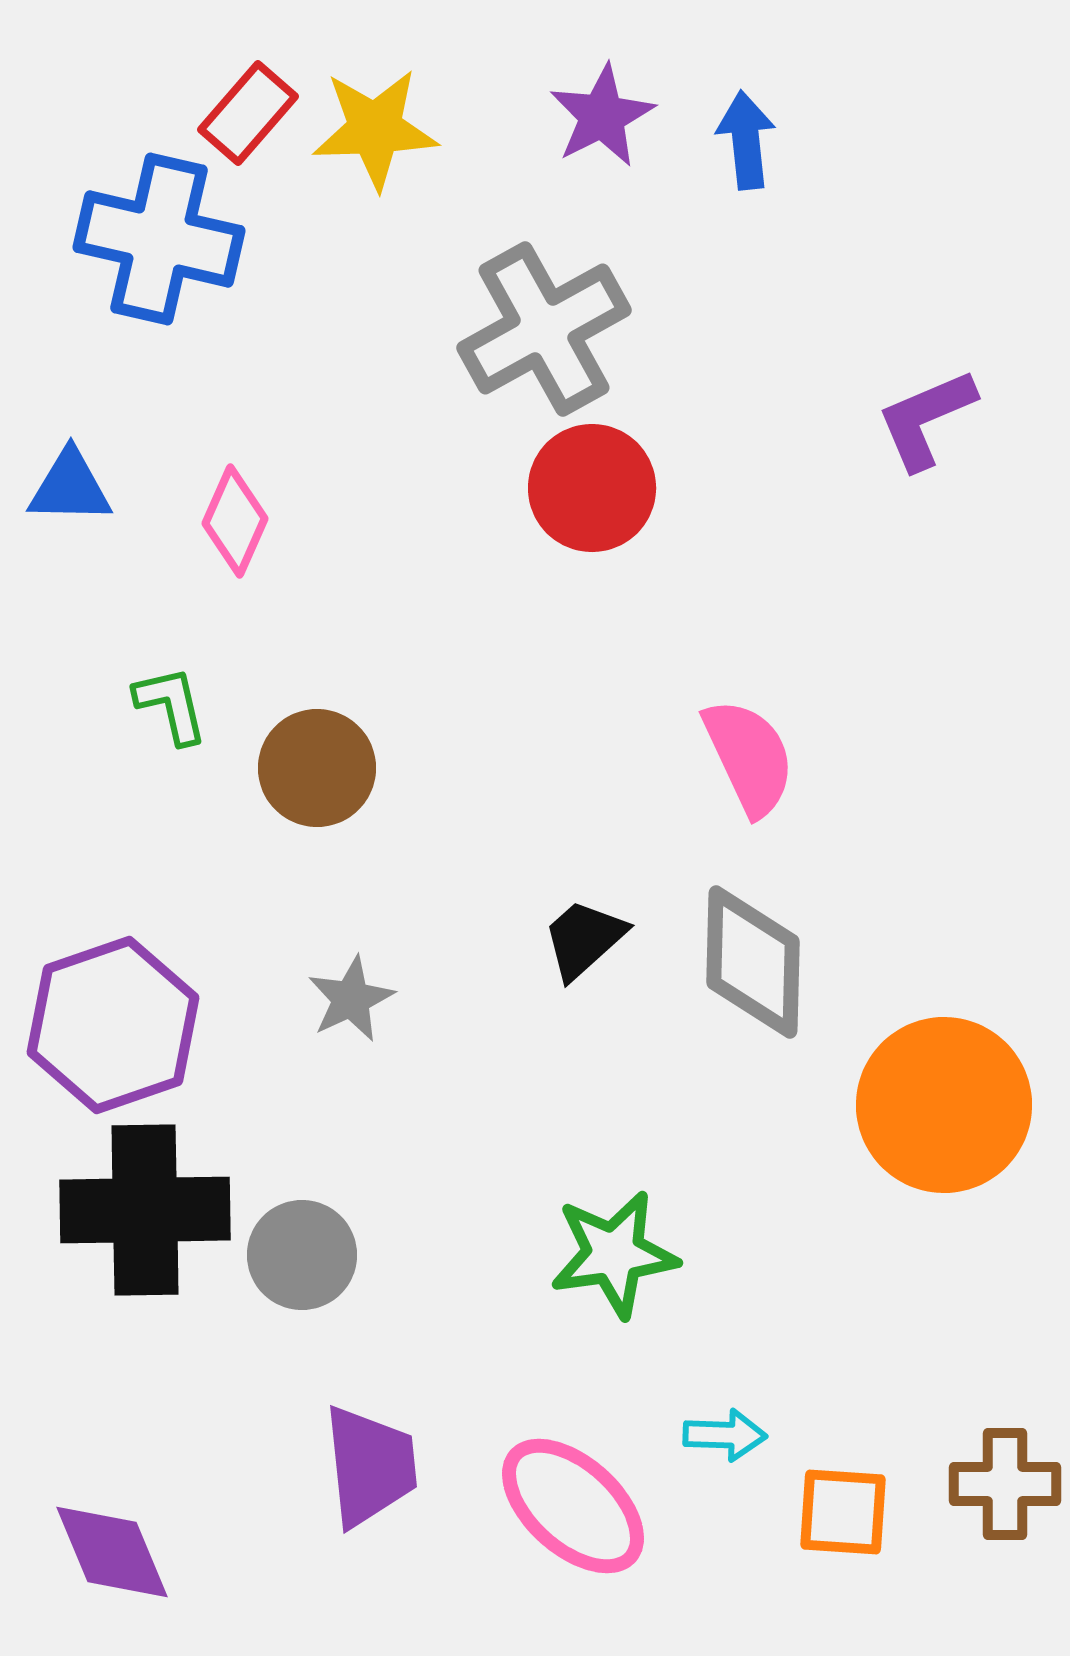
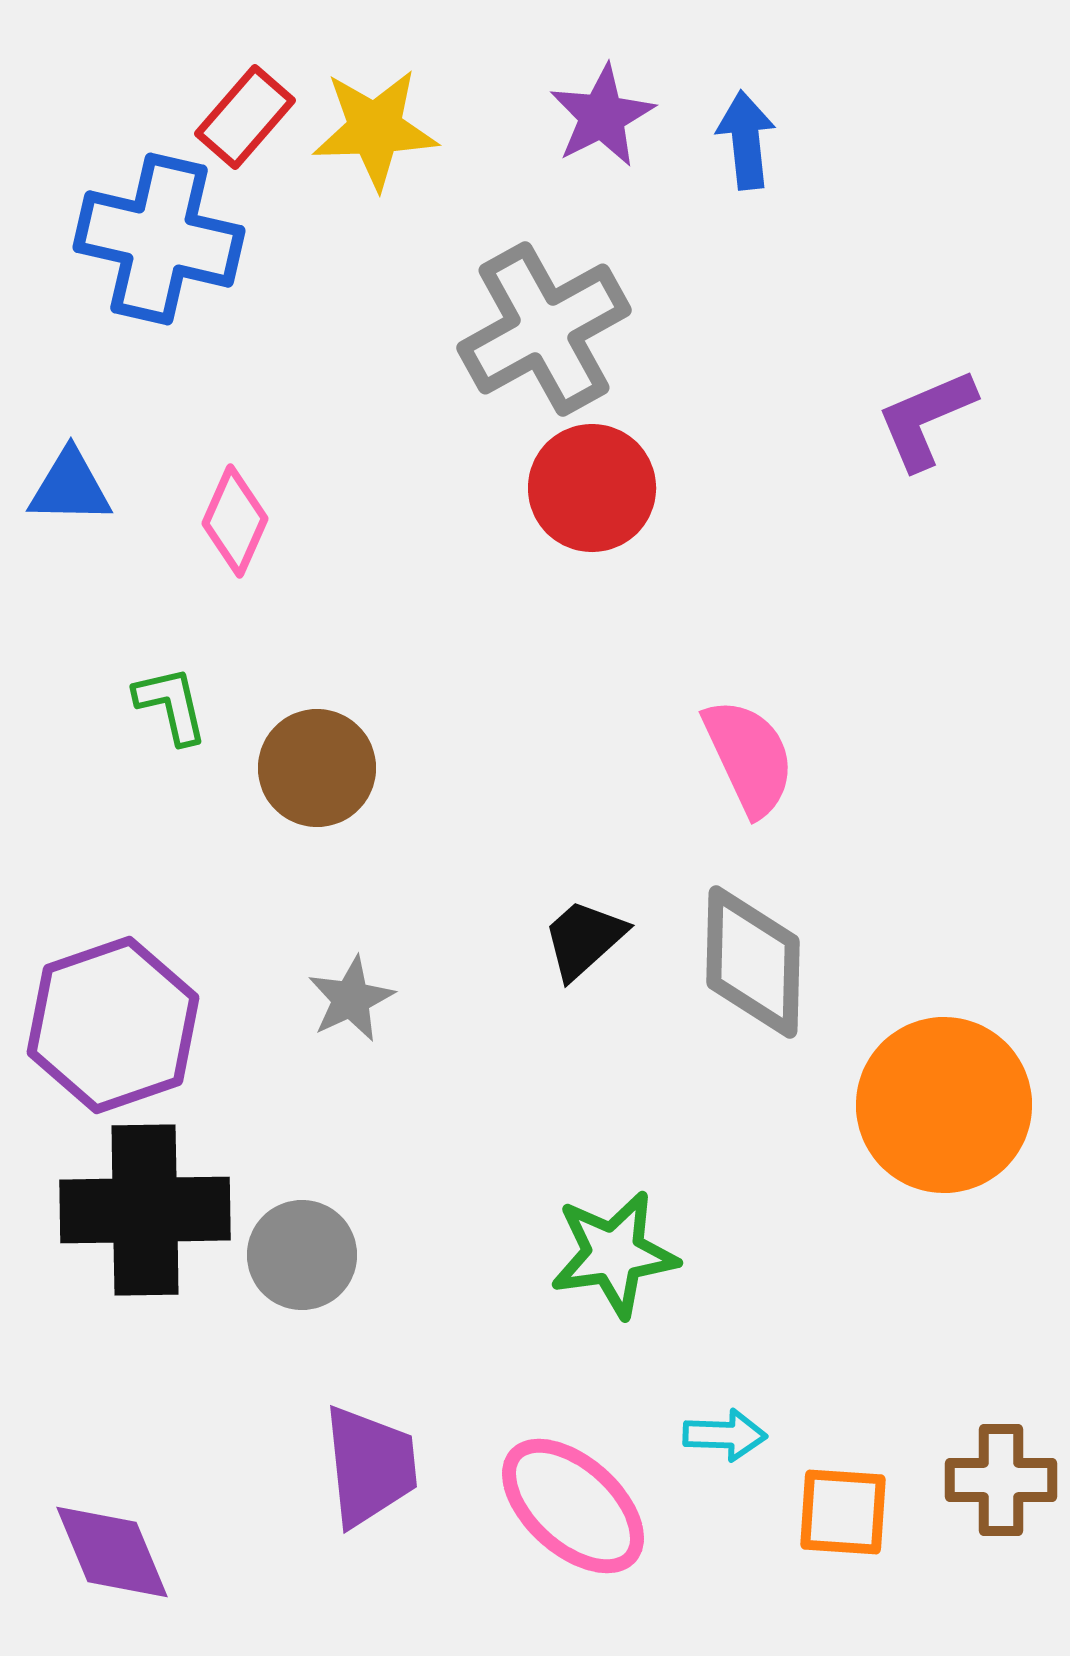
red rectangle: moved 3 px left, 4 px down
brown cross: moved 4 px left, 4 px up
